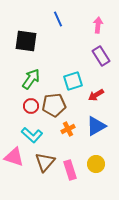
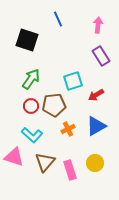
black square: moved 1 px right, 1 px up; rotated 10 degrees clockwise
yellow circle: moved 1 px left, 1 px up
